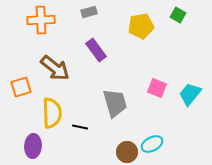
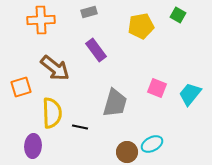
gray trapezoid: rotated 32 degrees clockwise
